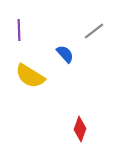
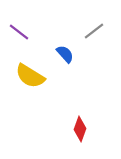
purple line: moved 2 px down; rotated 50 degrees counterclockwise
